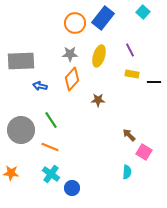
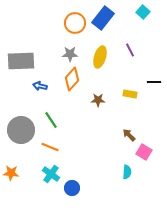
yellow ellipse: moved 1 px right, 1 px down
yellow rectangle: moved 2 px left, 20 px down
